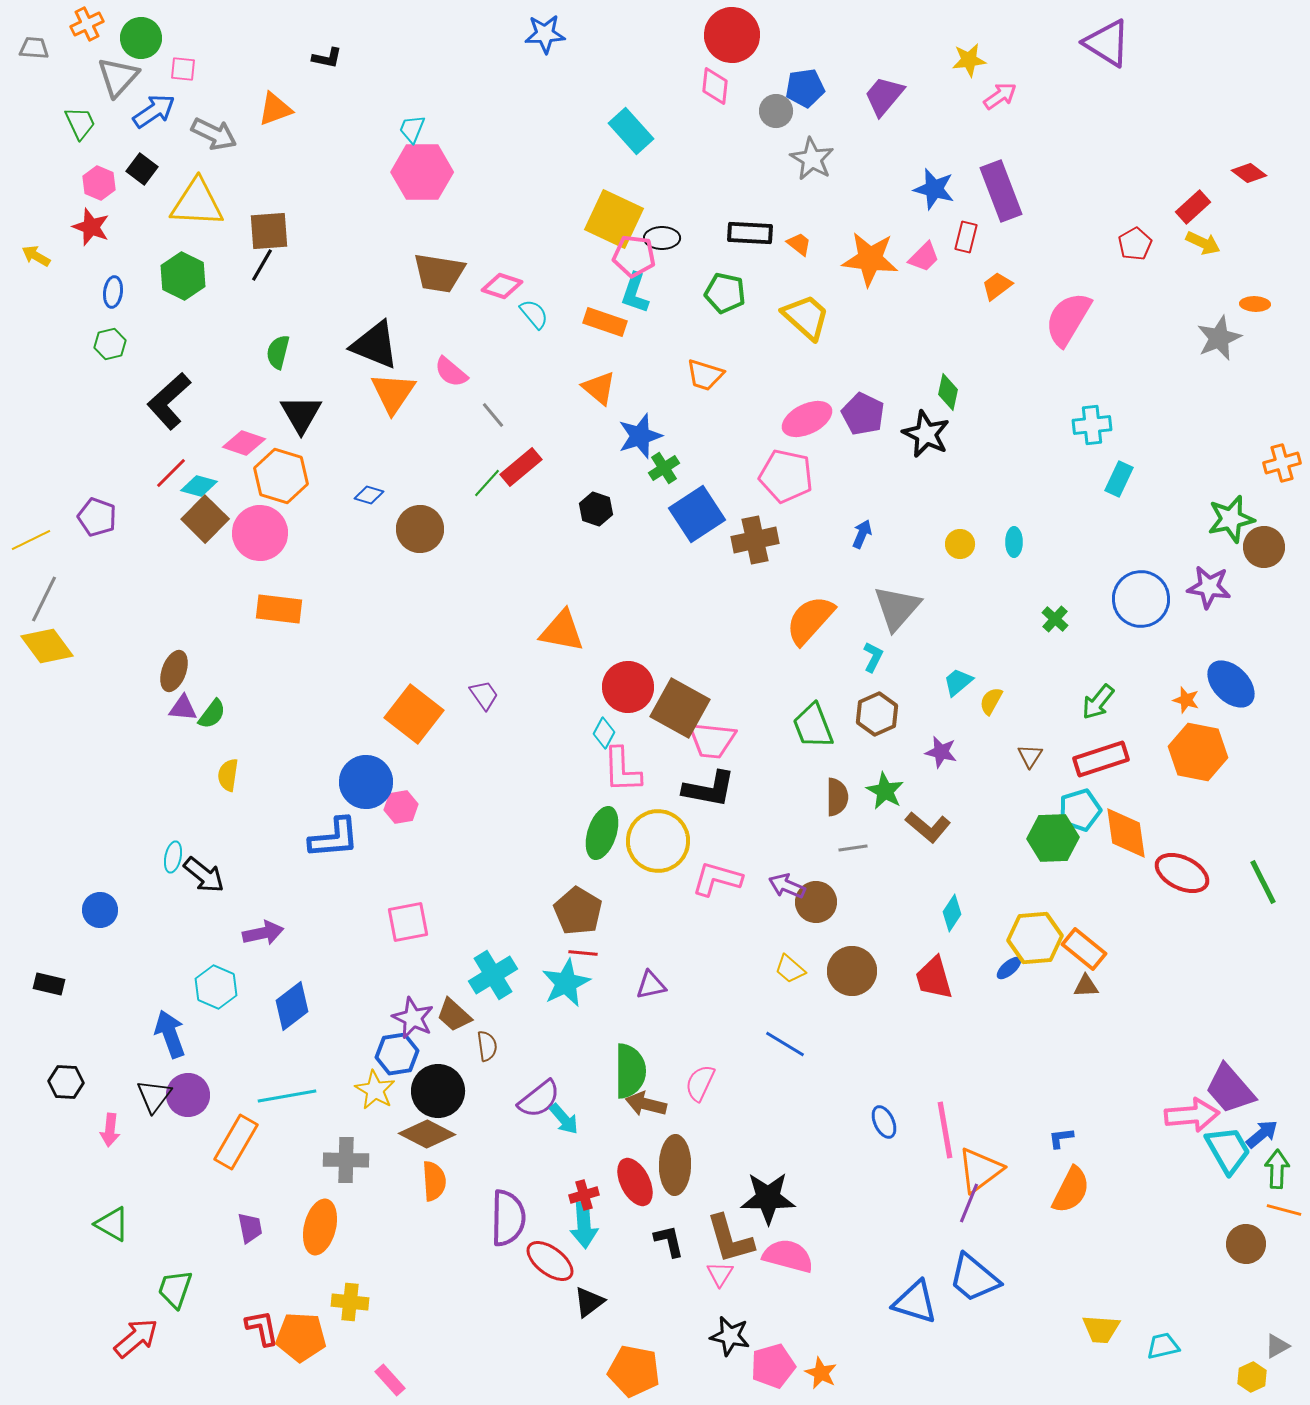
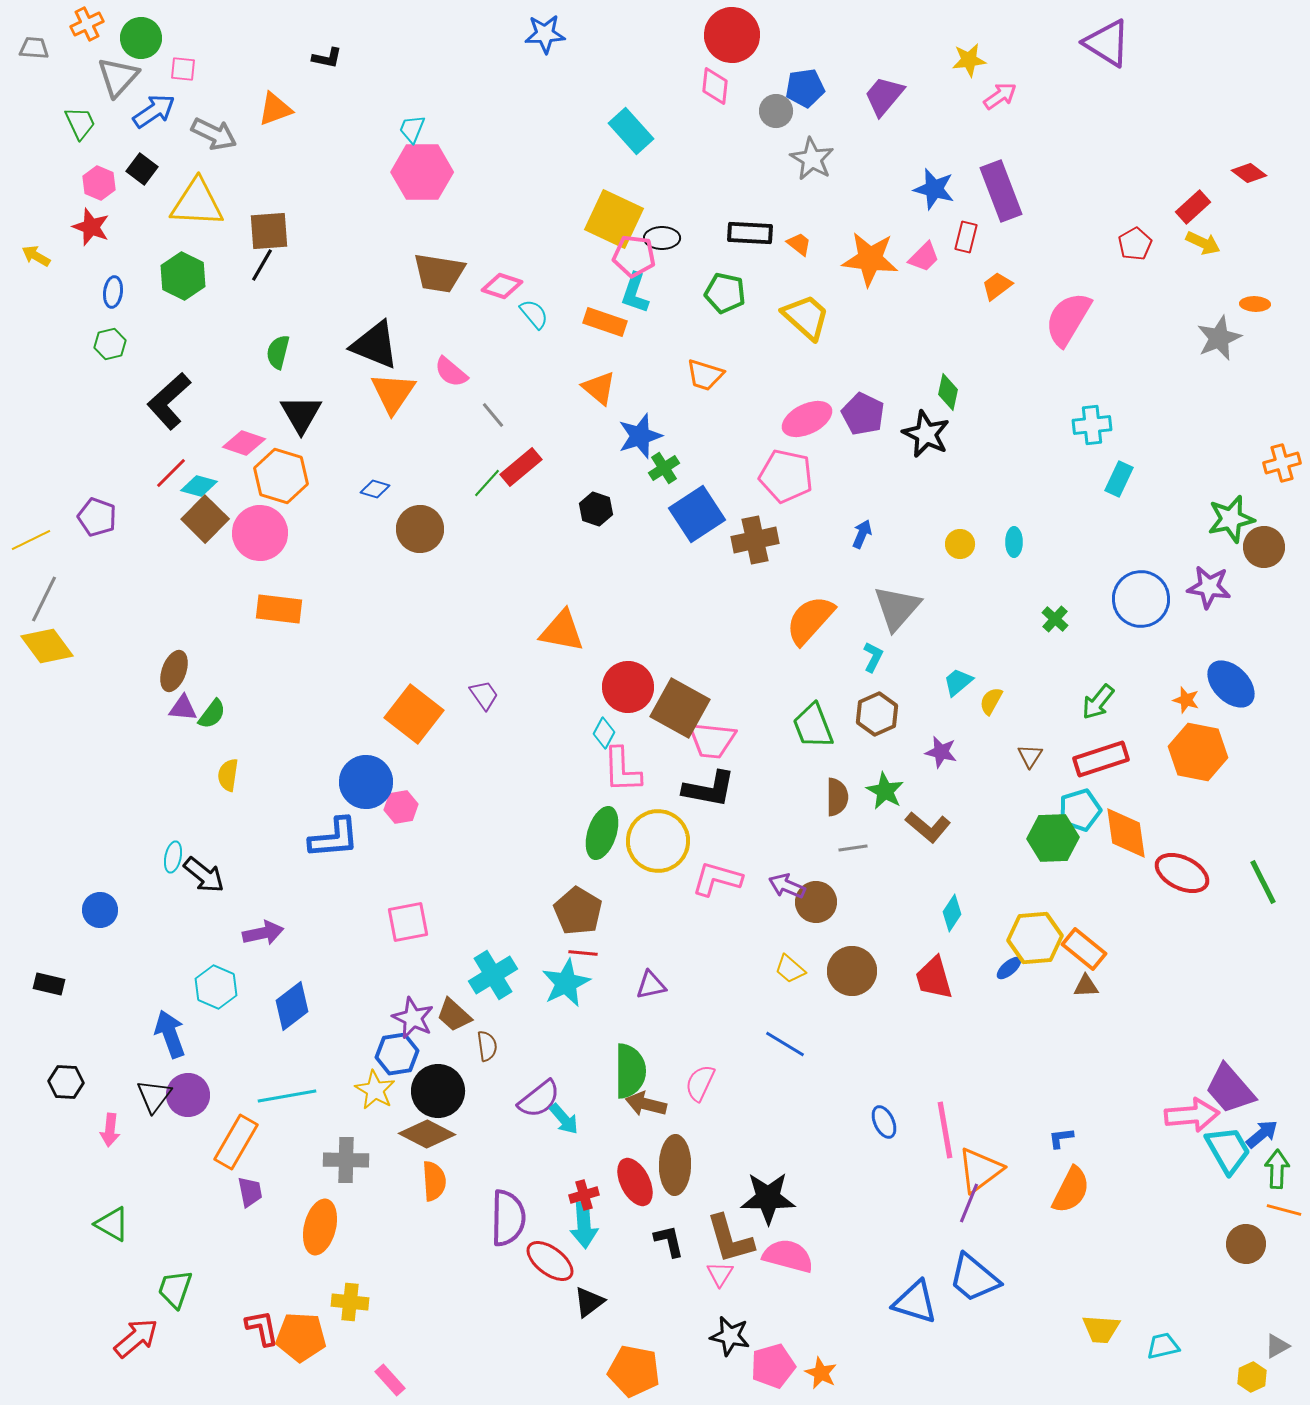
blue diamond at (369, 495): moved 6 px right, 6 px up
purple trapezoid at (250, 1228): moved 36 px up
